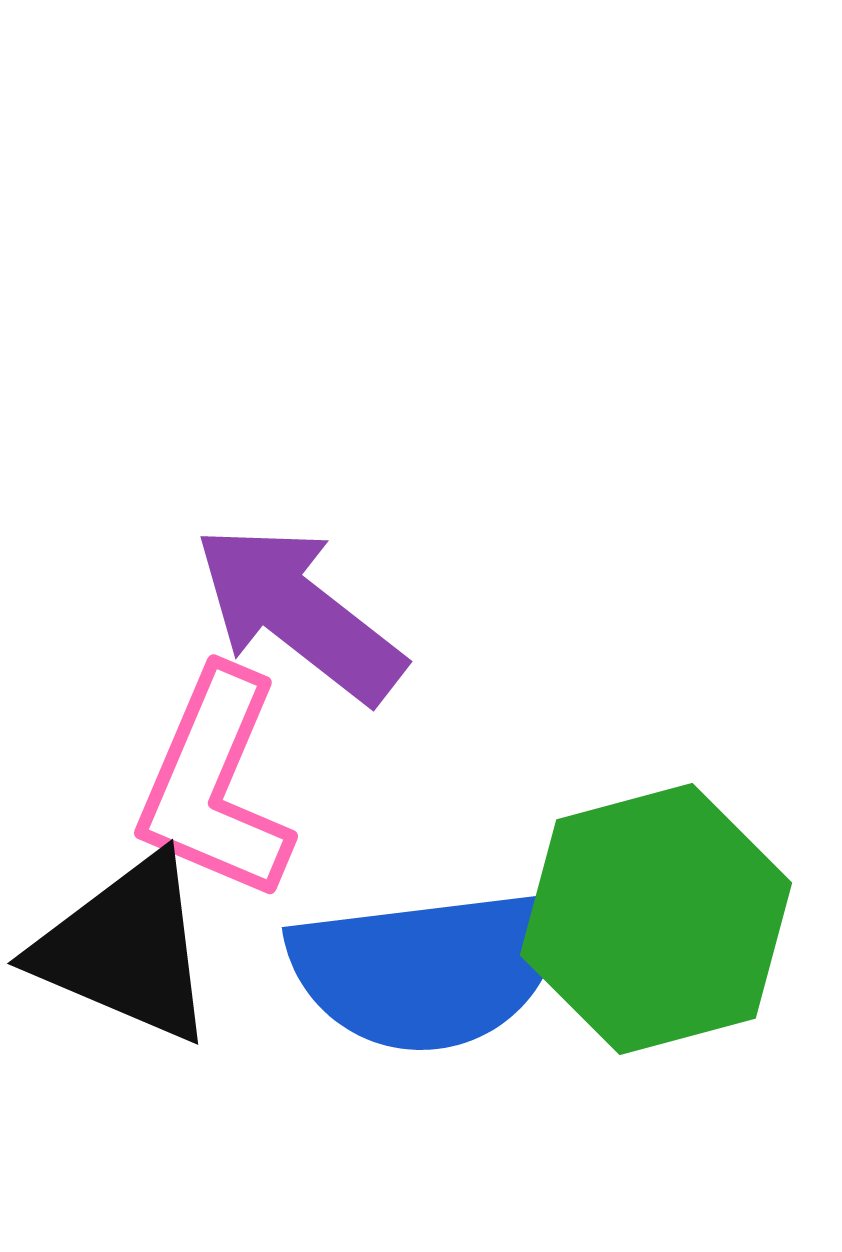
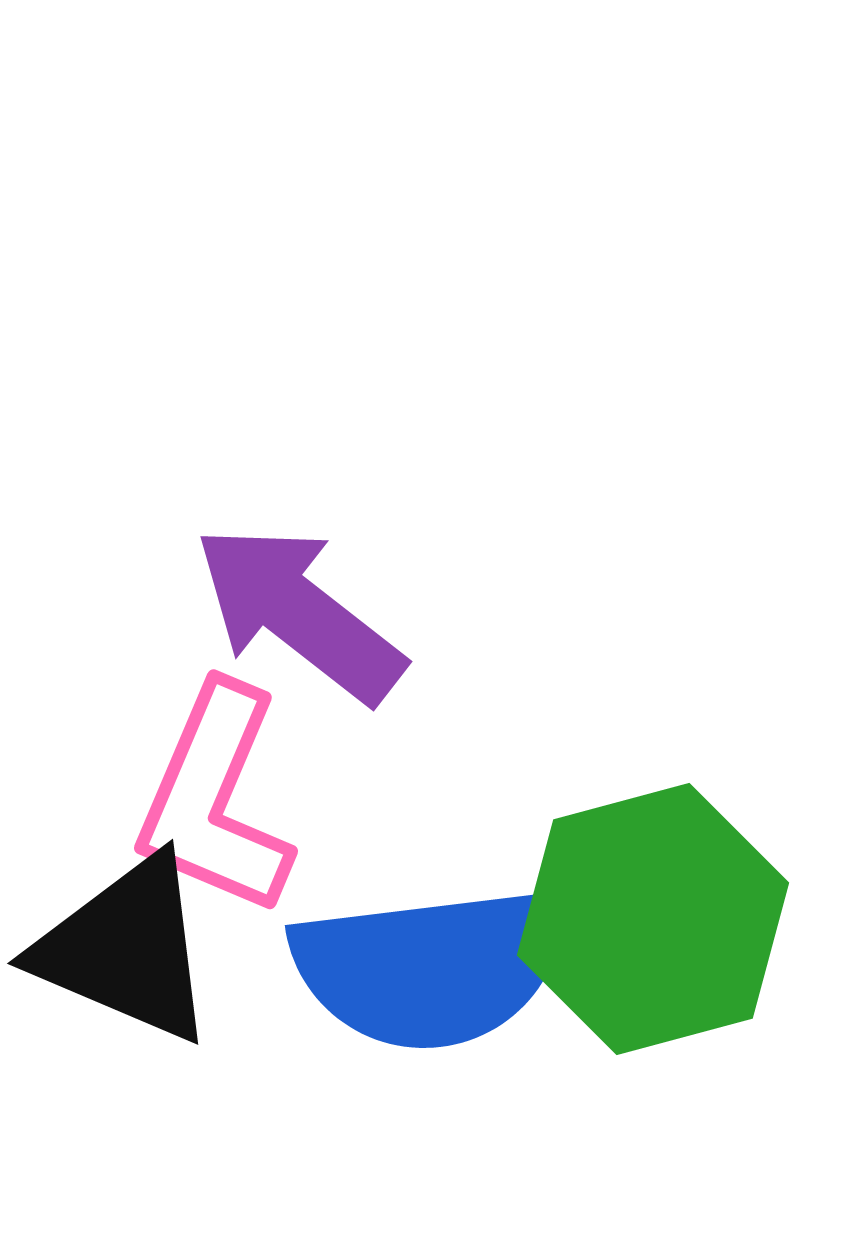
pink L-shape: moved 15 px down
green hexagon: moved 3 px left
blue semicircle: moved 3 px right, 2 px up
